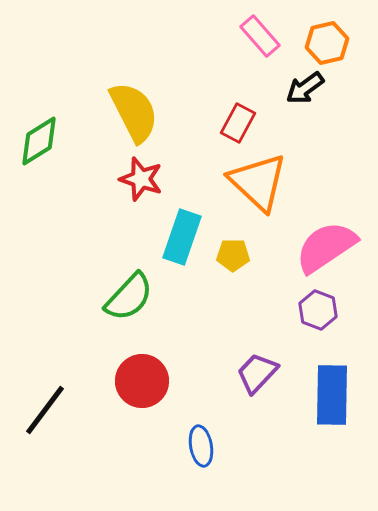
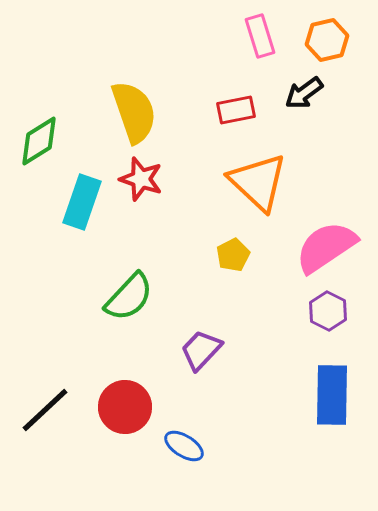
pink rectangle: rotated 24 degrees clockwise
orange hexagon: moved 3 px up
black arrow: moved 1 px left, 5 px down
yellow semicircle: rotated 8 degrees clockwise
red rectangle: moved 2 px left, 13 px up; rotated 51 degrees clockwise
cyan rectangle: moved 100 px left, 35 px up
yellow pentagon: rotated 28 degrees counterclockwise
purple hexagon: moved 10 px right, 1 px down; rotated 6 degrees clockwise
purple trapezoid: moved 56 px left, 23 px up
red circle: moved 17 px left, 26 px down
black line: rotated 10 degrees clockwise
blue ellipse: moved 17 px left; rotated 48 degrees counterclockwise
